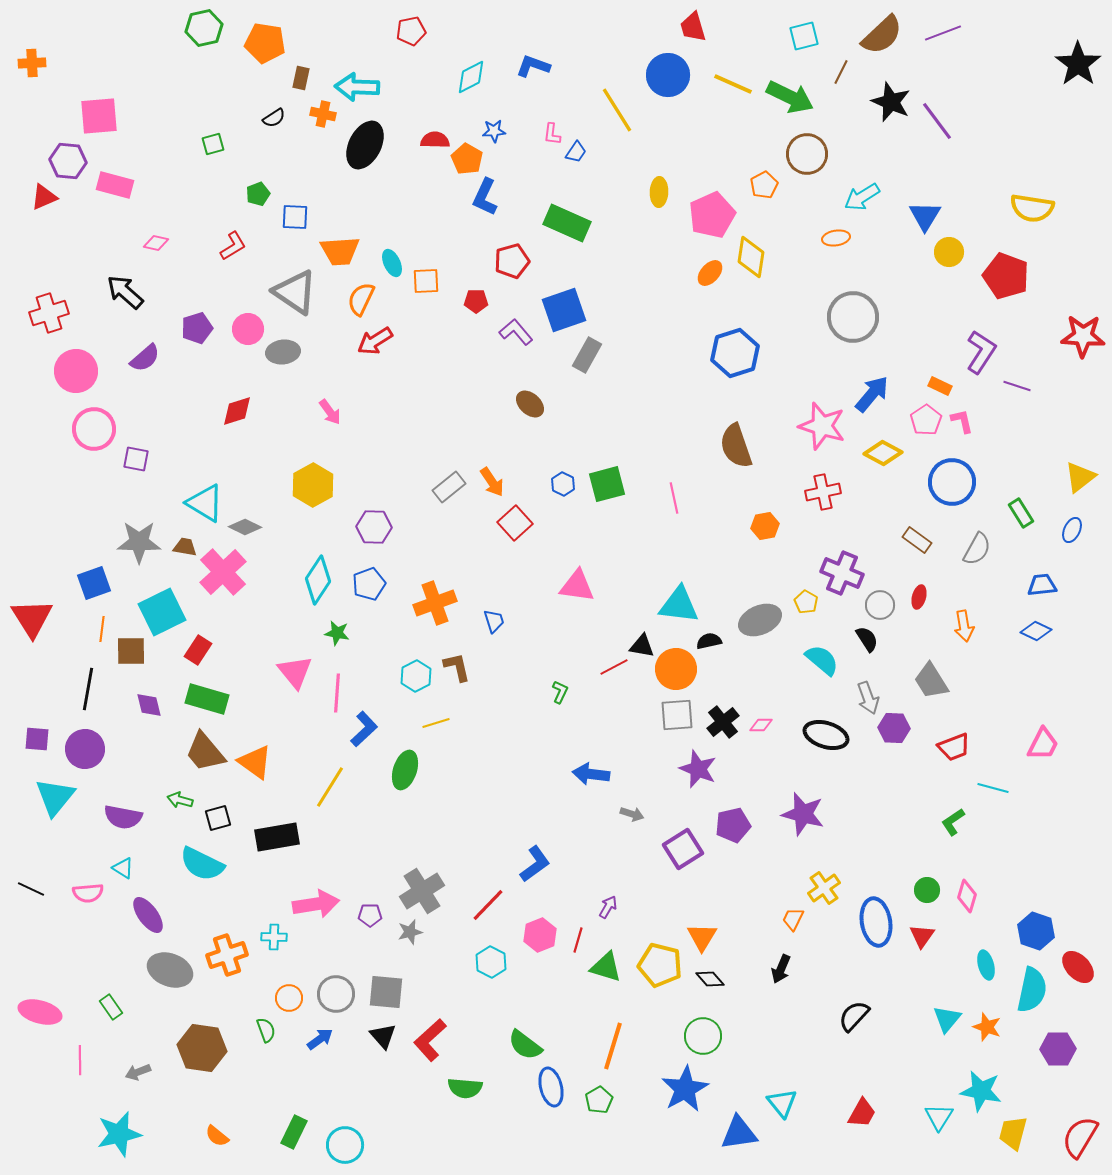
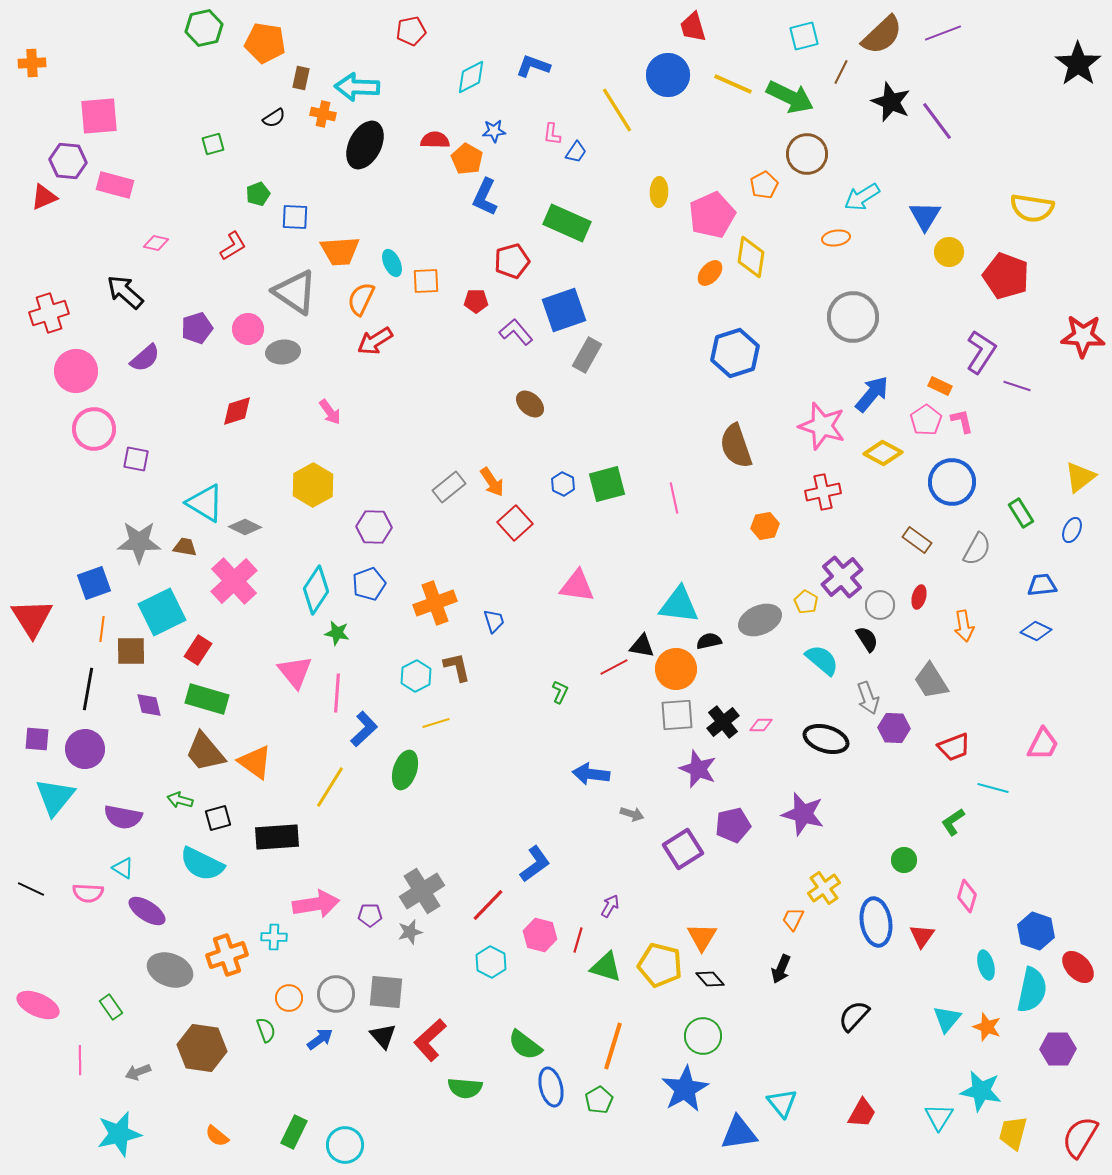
pink cross at (223, 572): moved 11 px right, 9 px down
purple cross at (842, 573): moved 4 px down; rotated 27 degrees clockwise
cyan diamond at (318, 580): moved 2 px left, 10 px down
black ellipse at (826, 735): moved 4 px down
black rectangle at (277, 837): rotated 6 degrees clockwise
green circle at (927, 890): moved 23 px left, 30 px up
pink semicircle at (88, 893): rotated 8 degrees clockwise
purple arrow at (608, 907): moved 2 px right, 1 px up
purple ellipse at (148, 915): moved 1 px left, 4 px up; rotated 21 degrees counterclockwise
pink hexagon at (540, 935): rotated 24 degrees counterclockwise
pink ellipse at (40, 1012): moved 2 px left, 7 px up; rotated 9 degrees clockwise
